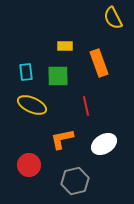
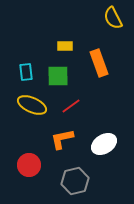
red line: moved 15 px left; rotated 66 degrees clockwise
